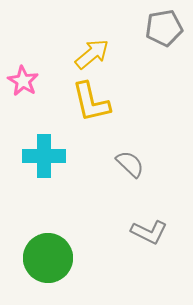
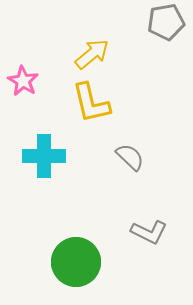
gray pentagon: moved 2 px right, 6 px up
yellow L-shape: moved 1 px down
gray semicircle: moved 7 px up
green circle: moved 28 px right, 4 px down
